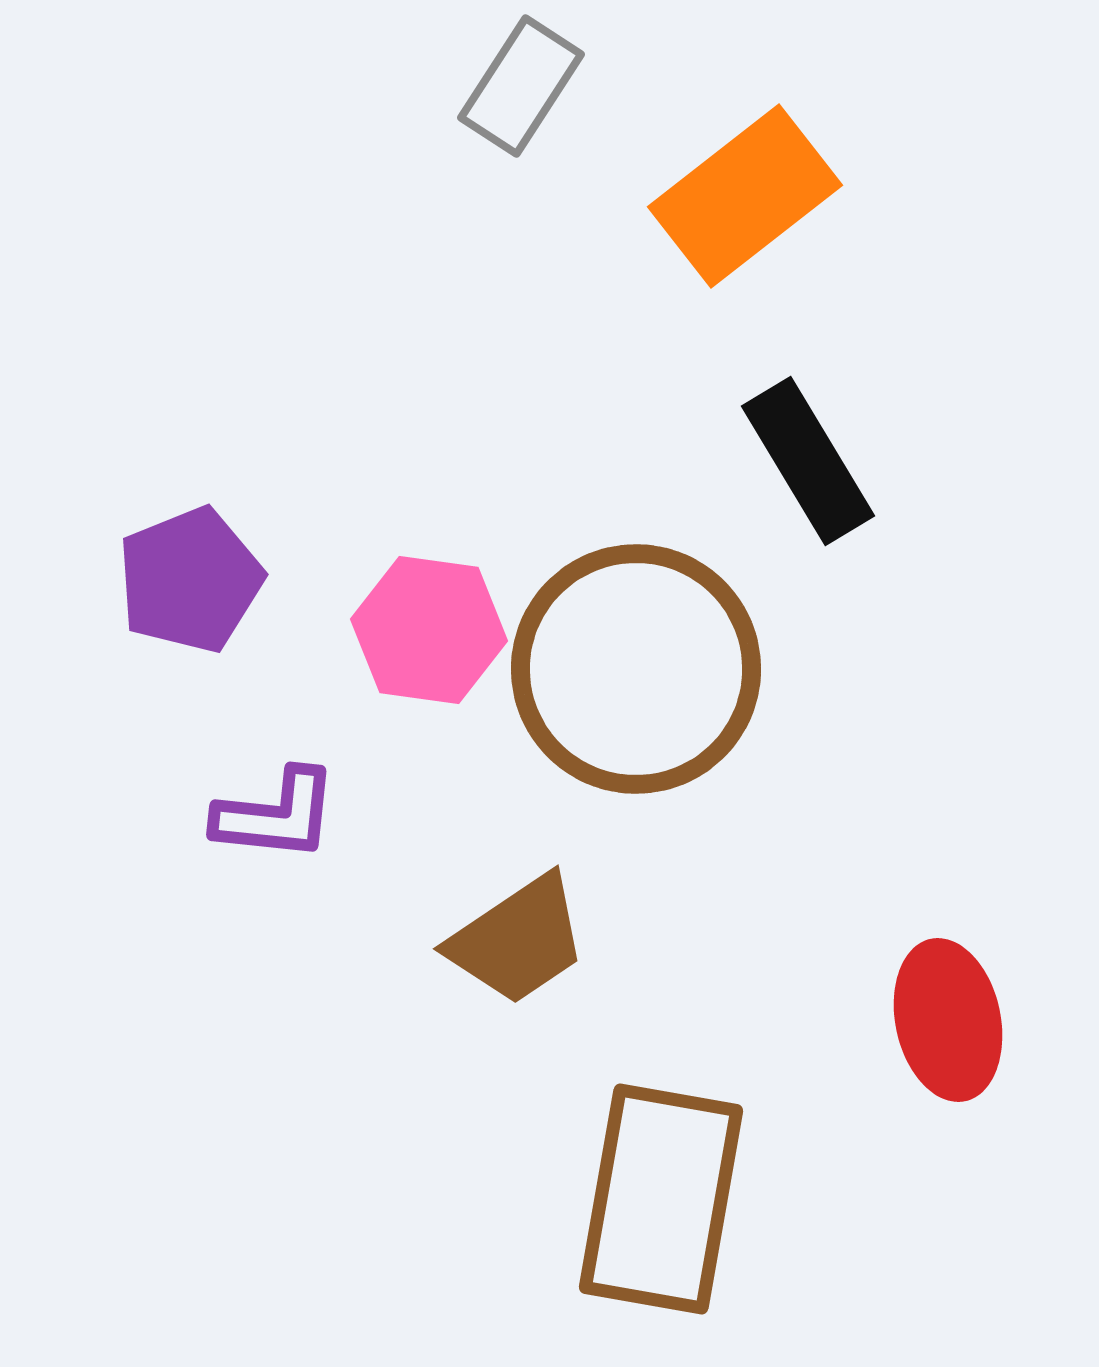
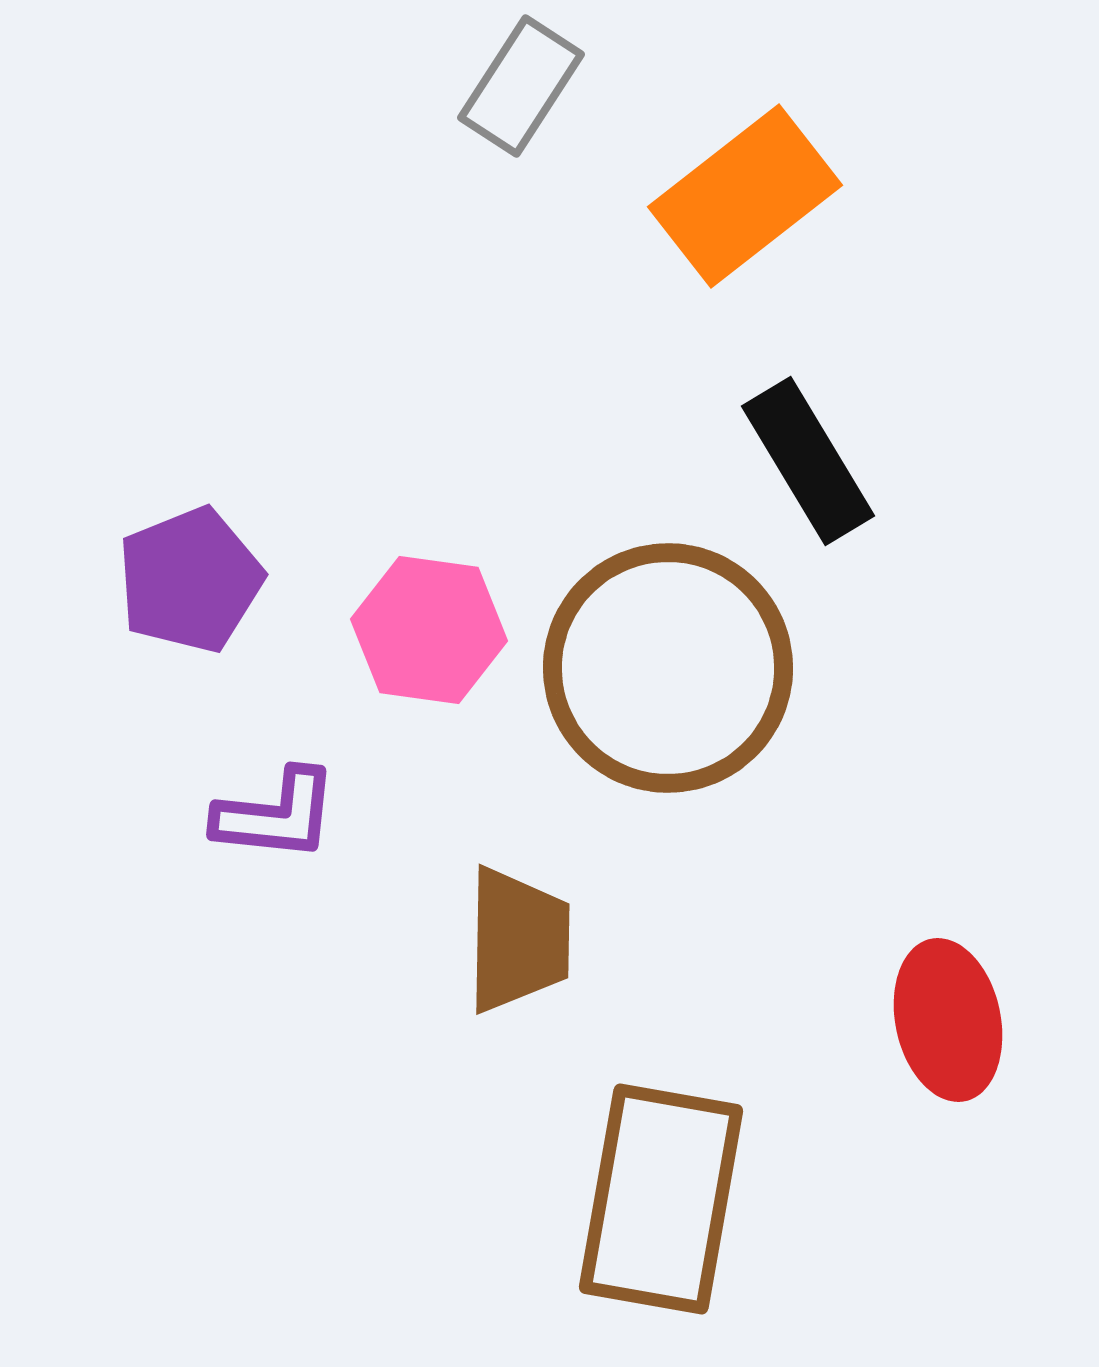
brown circle: moved 32 px right, 1 px up
brown trapezoid: rotated 55 degrees counterclockwise
